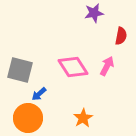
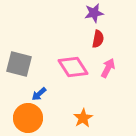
red semicircle: moved 23 px left, 3 px down
pink arrow: moved 1 px right, 2 px down
gray square: moved 1 px left, 6 px up
